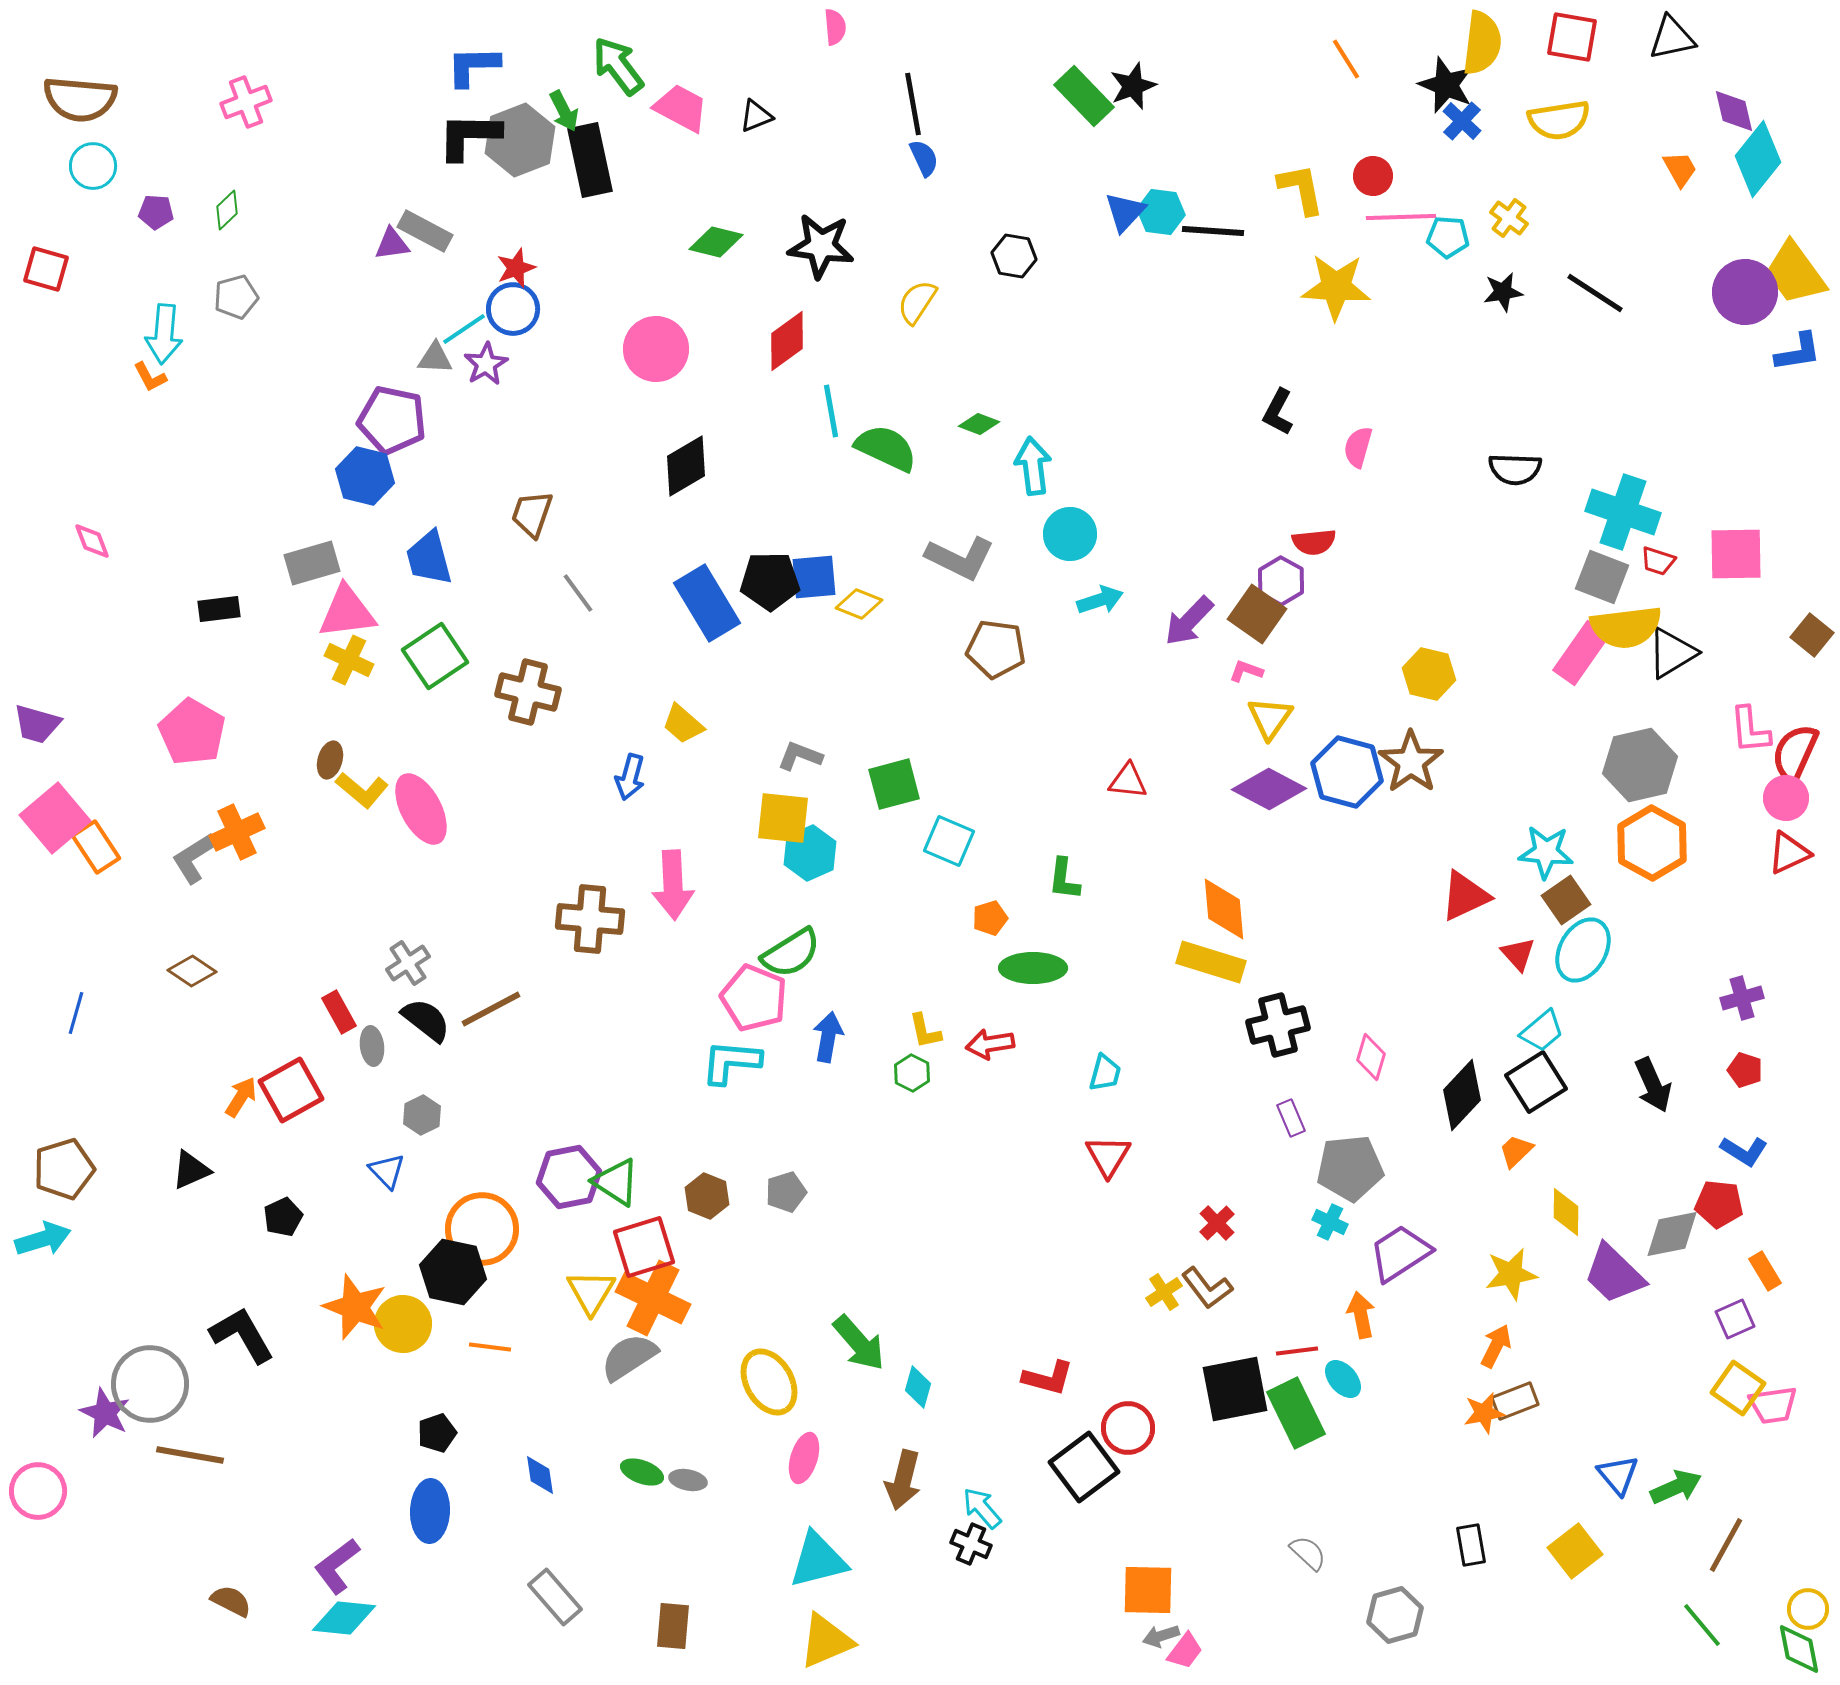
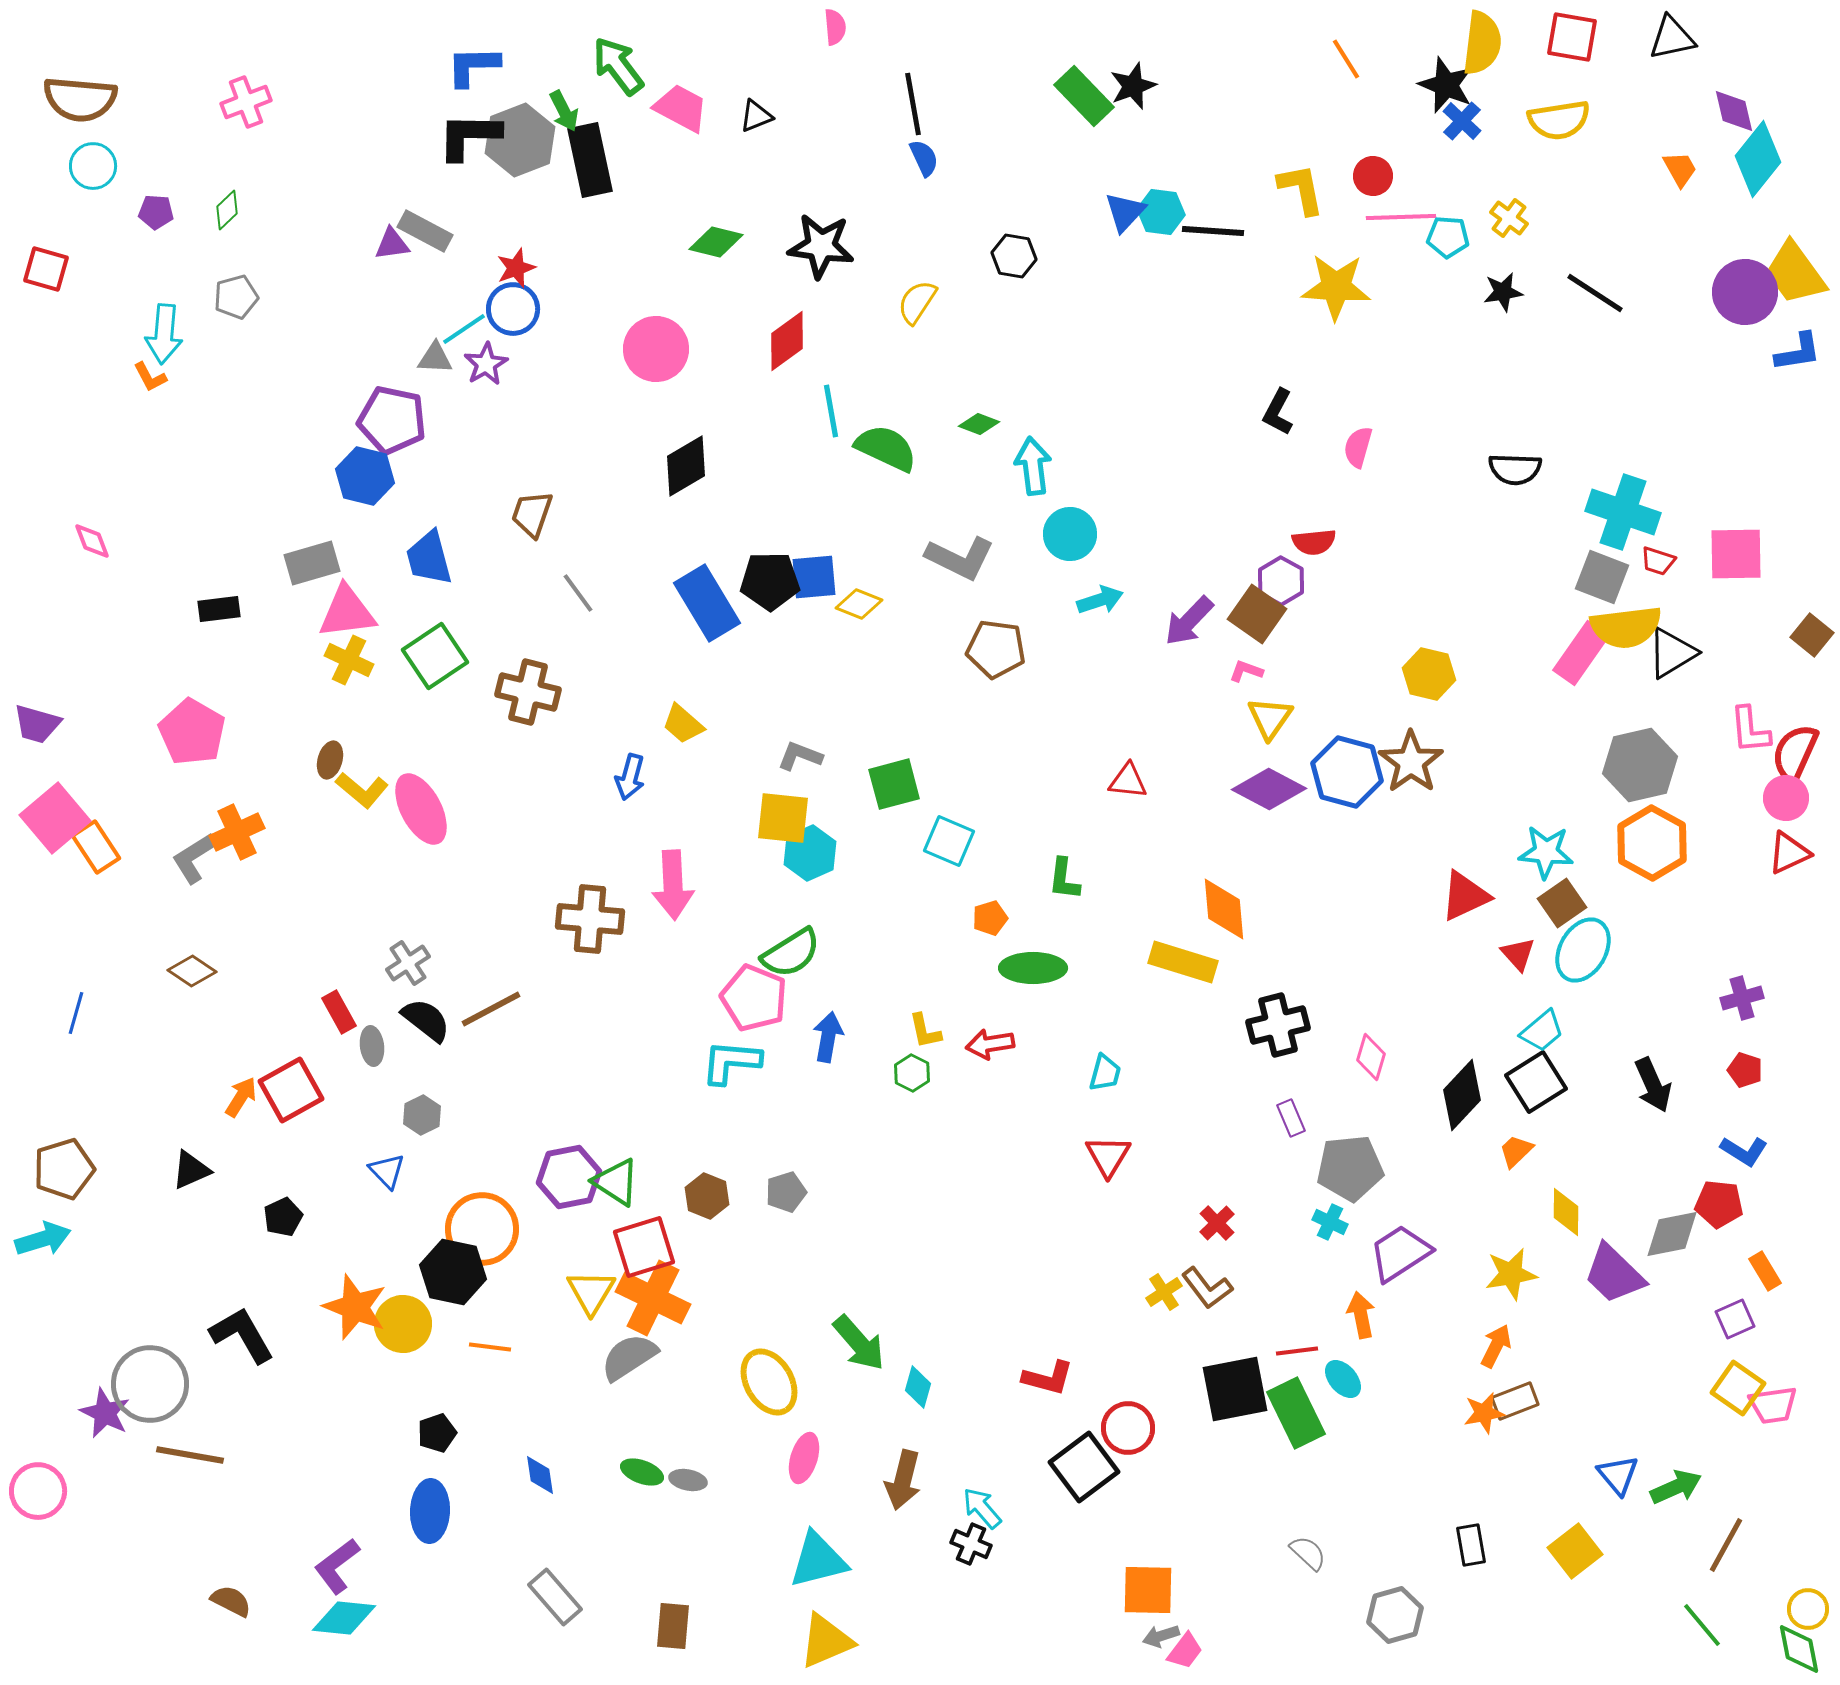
brown square at (1566, 900): moved 4 px left, 3 px down
yellow rectangle at (1211, 962): moved 28 px left
